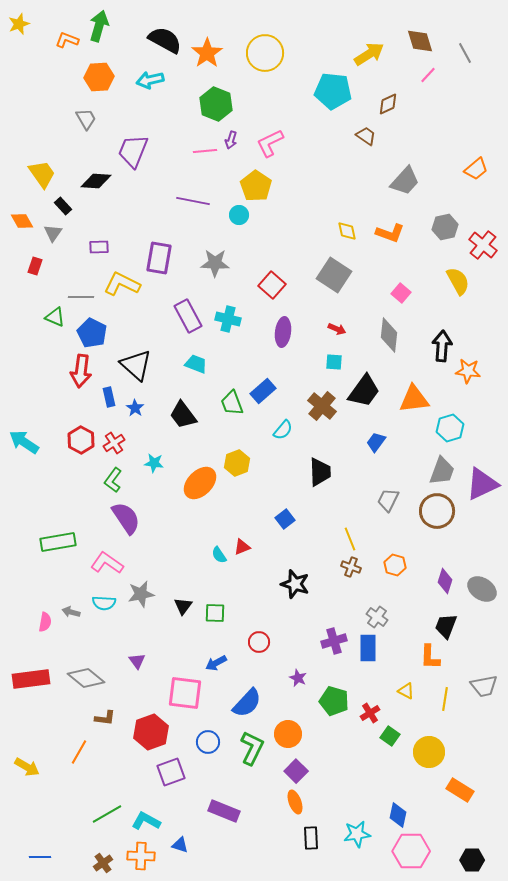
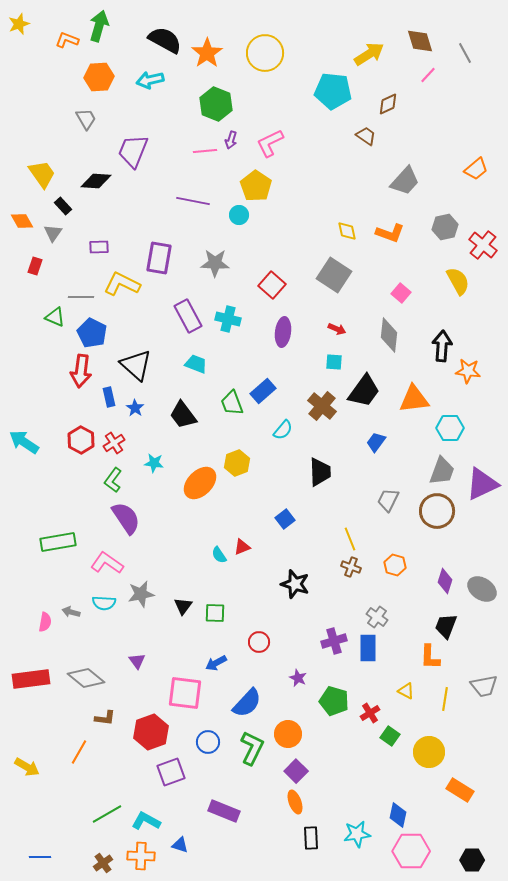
cyan hexagon at (450, 428): rotated 16 degrees clockwise
